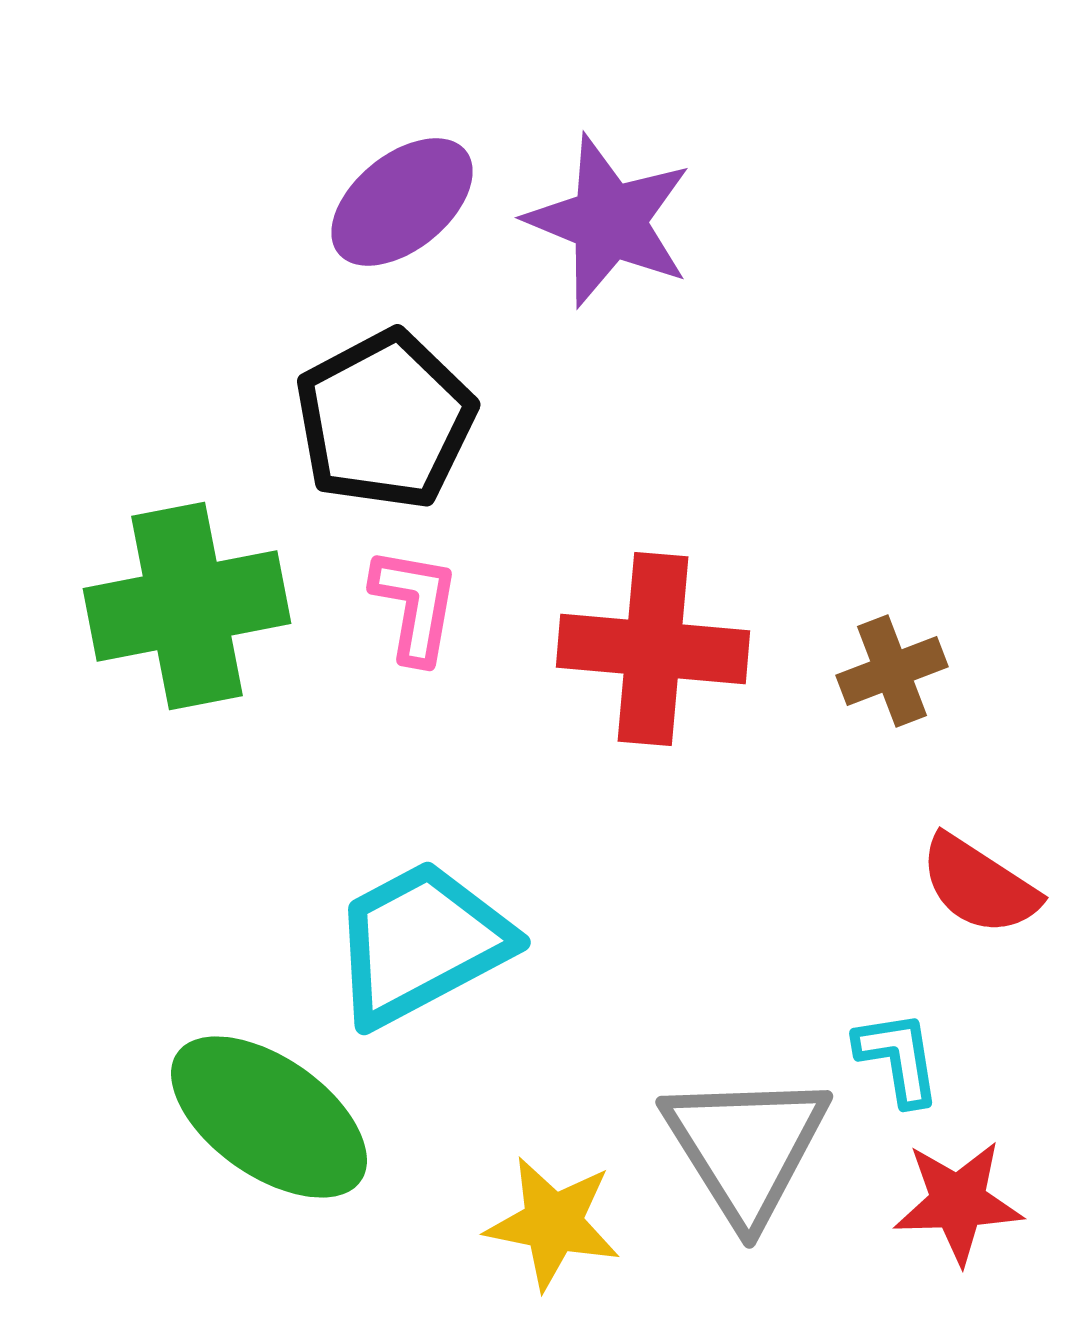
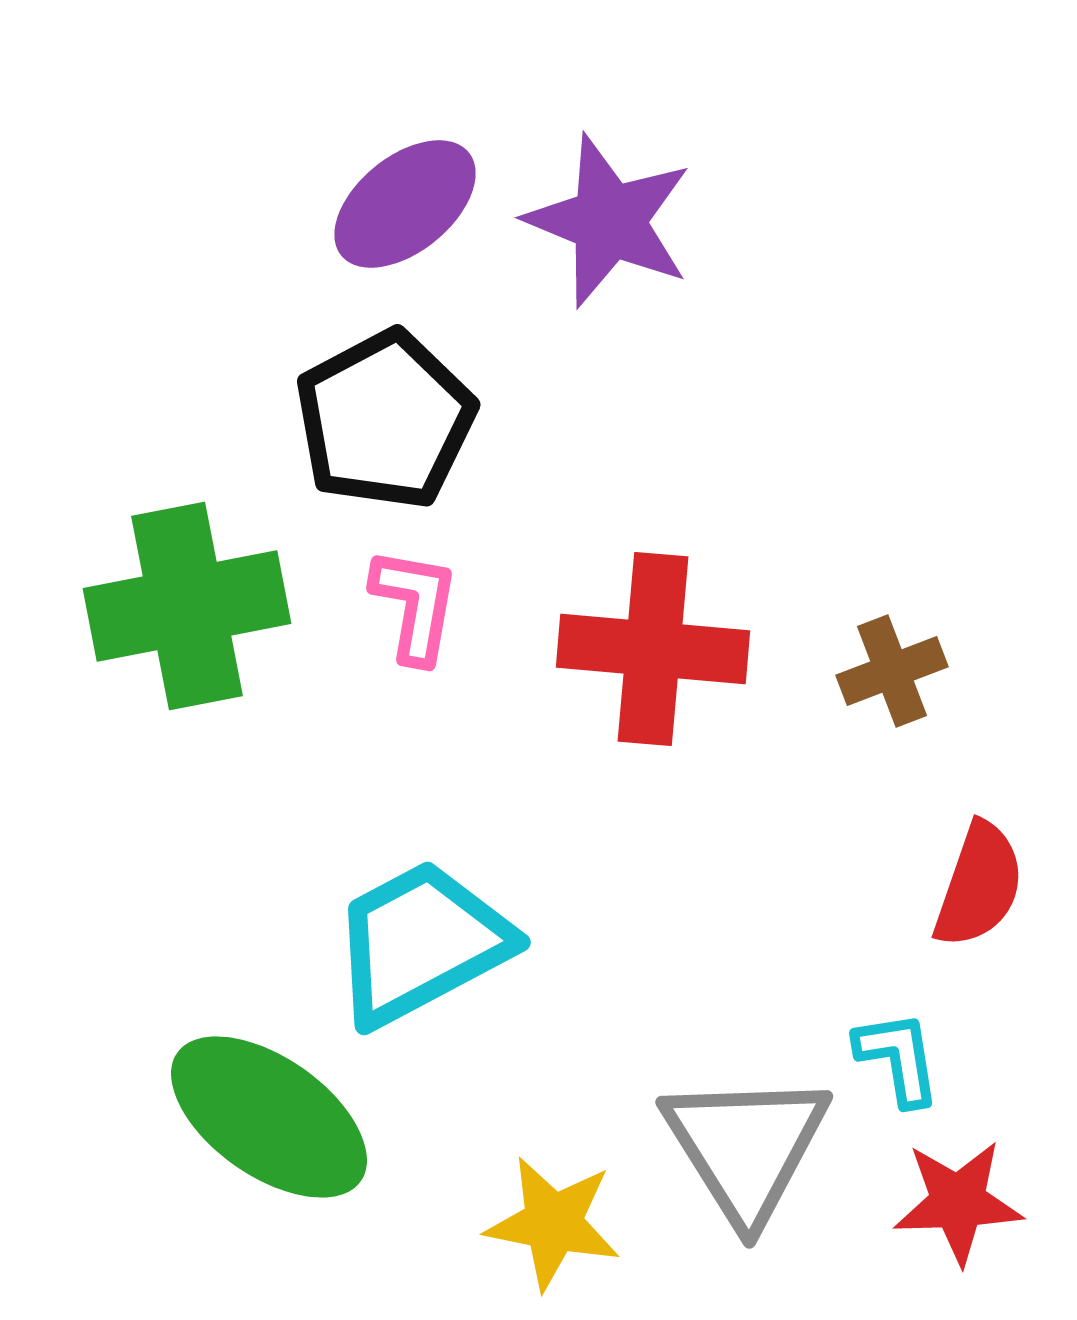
purple ellipse: moved 3 px right, 2 px down
red semicircle: rotated 104 degrees counterclockwise
